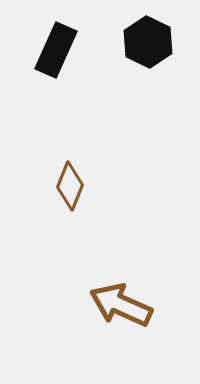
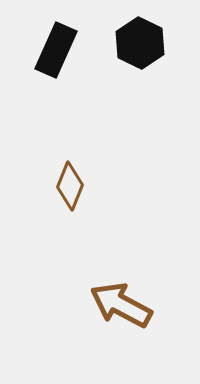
black hexagon: moved 8 px left, 1 px down
brown arrow: rotated 4 degrees clockwise
